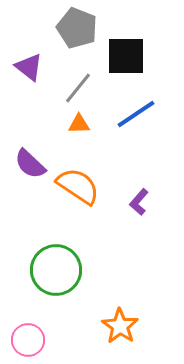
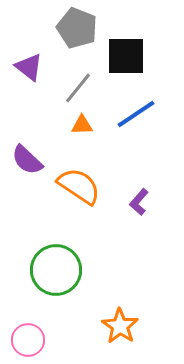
orange triangle: moved 3 px right, 1 px down
purple semicircle: moved 3 px left, 4 px up
orange semicircle: moved 1 px right
